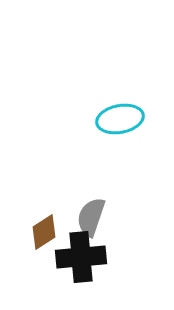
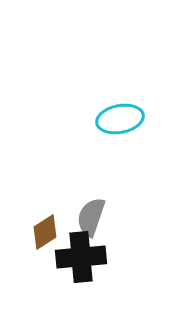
brown diamond: moved 1 px right
